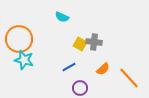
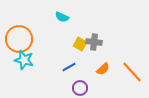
orange line: moved 3 px right, 6 px up
